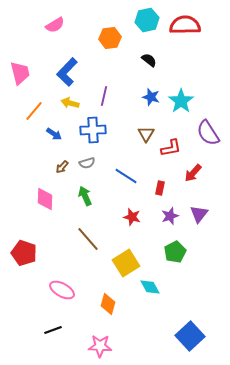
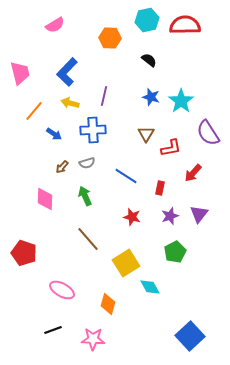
orange hexagon: rotated 10 degrees clockwise
pink star: moved 7 px left, 7 px up
